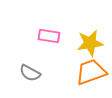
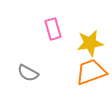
pink rectangle: moved 4 px right, 7 px up; rotated 65 degrees clockwise
gray semicircle: moved 2 px left
